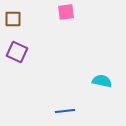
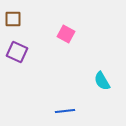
pink square: moved 22 px down; rotated 36 degrees clockwise
cyan semicircle: rotated 132 degrees counterclockwise
